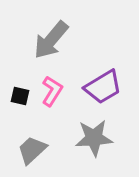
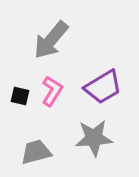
gray trapezoid: moved 4 px right, 2 px down; rotated 28 degrees clockwise
